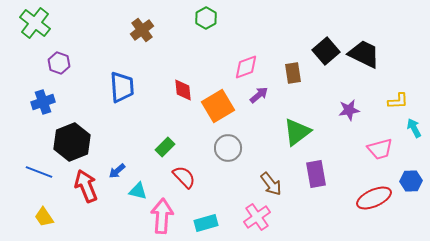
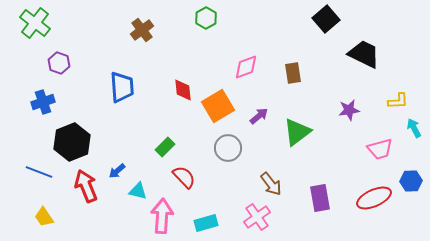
black square: moved 32 px up
purple arrow: moved 21 px down
purple rectangle: moved 4 px right, 24 px down
